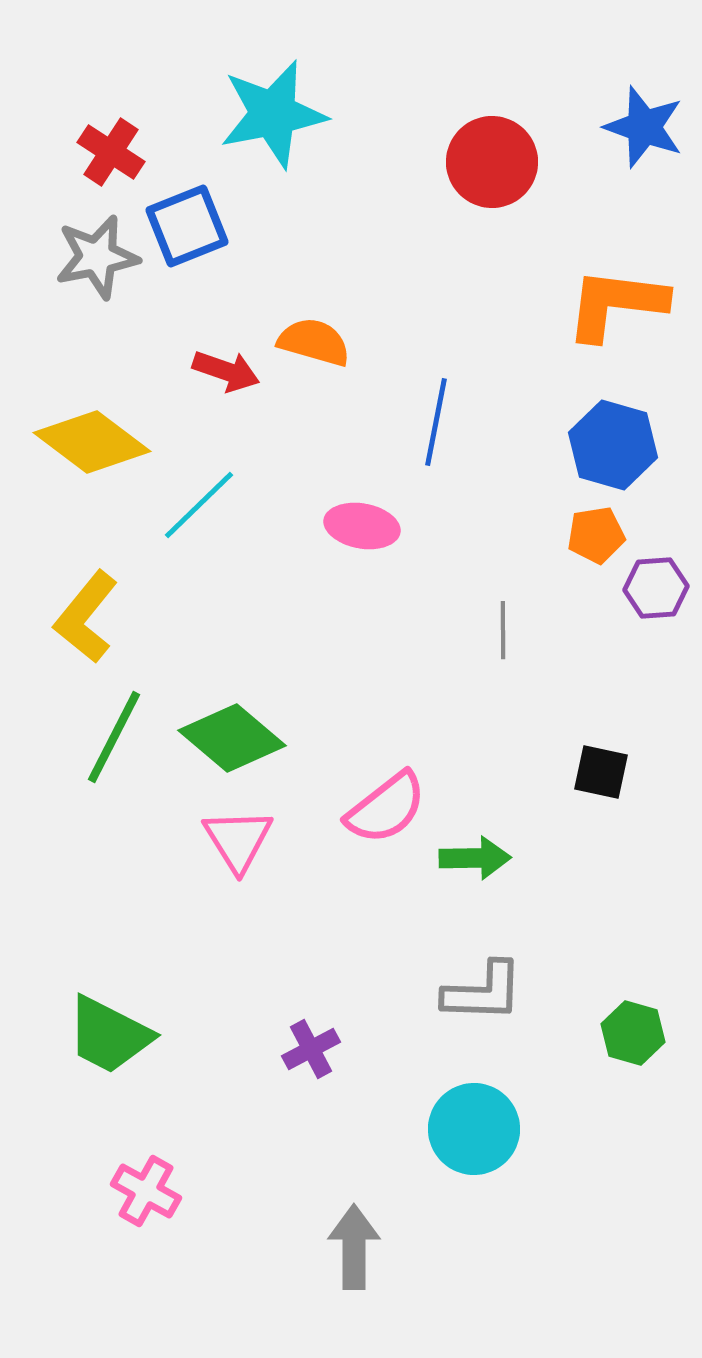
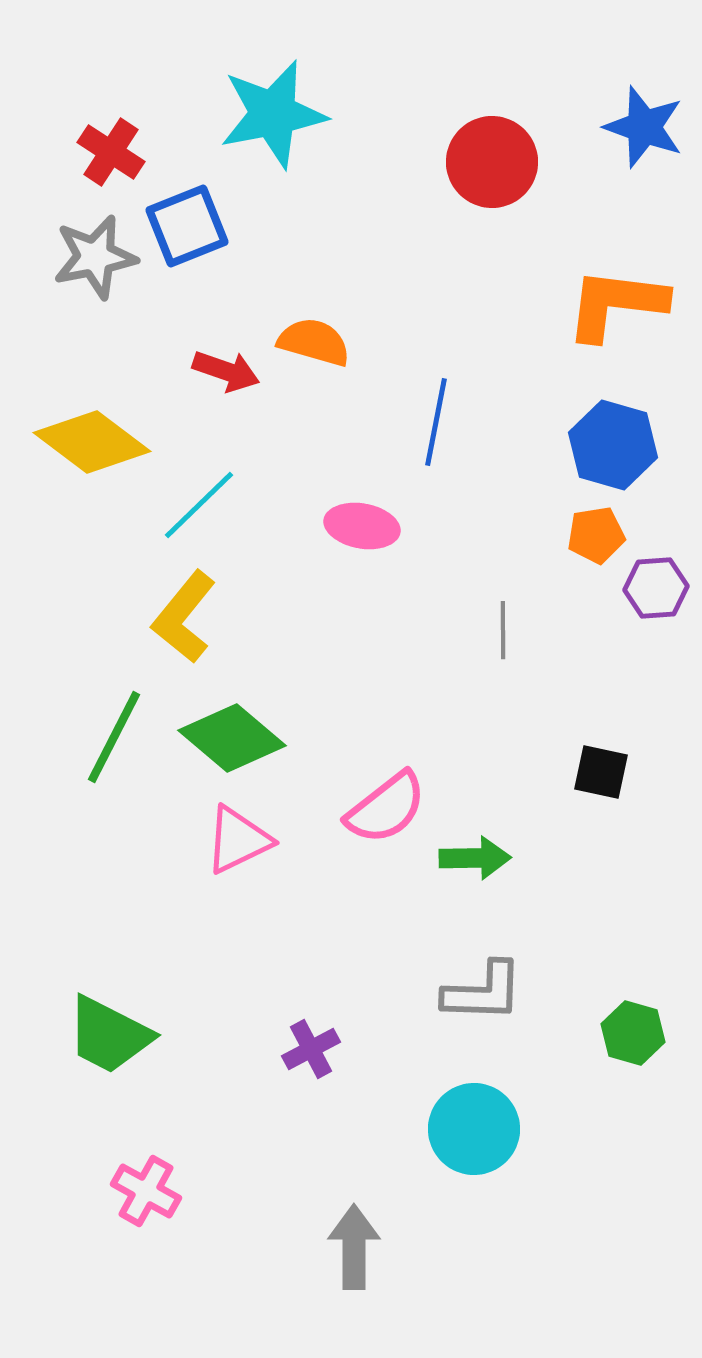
gray star: moved 2 px left
yellow L-shape: moved 98 px right
pink triangle: rotated 36 degrees clockwise
